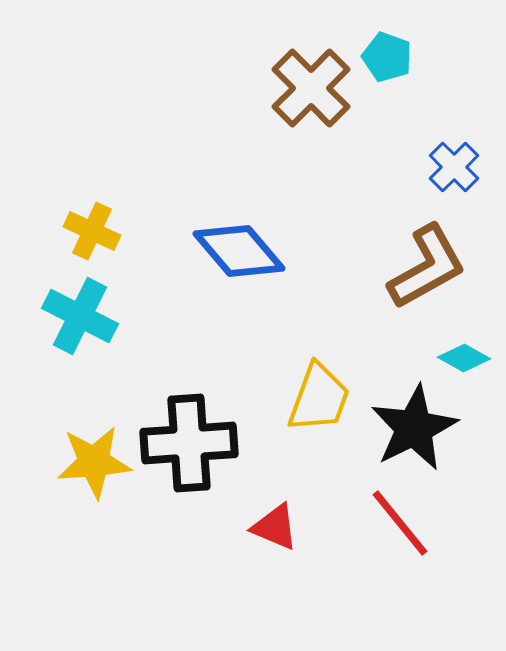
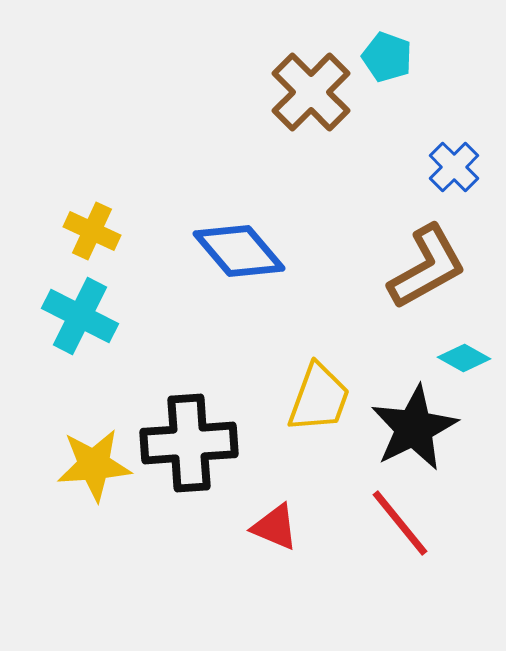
brown cross: moved 4 px down
yellow star: moved 3 px down
